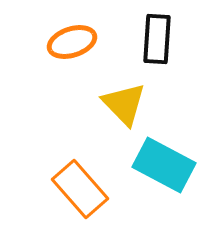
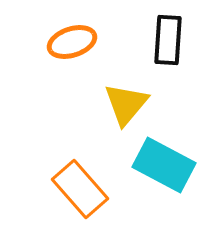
black rectangle: moved 11 px right, 1 px down
yellow triangle: moved 2 px right; rotated 24 degrees clockwise
